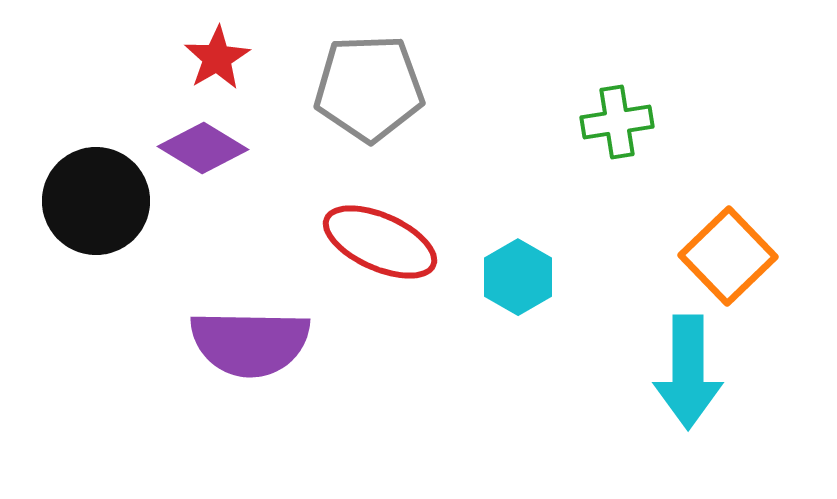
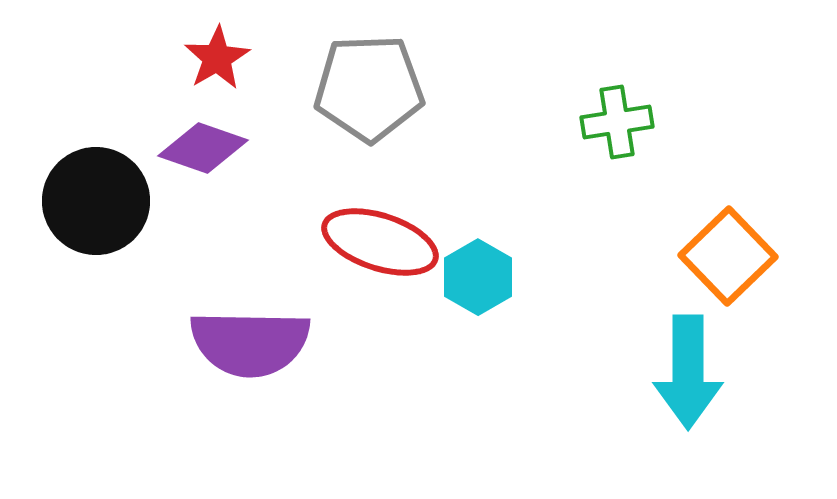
purple diamond: rotated 12 degrees counterclockwise
red ellipse: rotated 6 degrees counterclockwise
cyan hexagon: moved 40 px left
